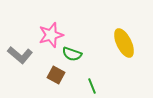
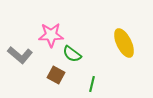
pink star: rotated 15 degrees clockwise
green semicircle: rotated 18 degrees clockwise
green line: moved 2 px up; rotated 35 degrees clockwise
